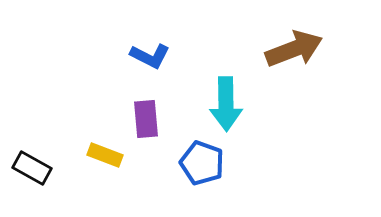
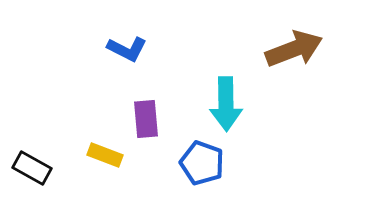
blue L-shape: moved 23 px left, 7 px up
